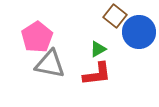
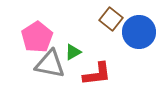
brown square: moved 4 px left, 3 px down
green triangle: moved 25 px left, 3 px down
